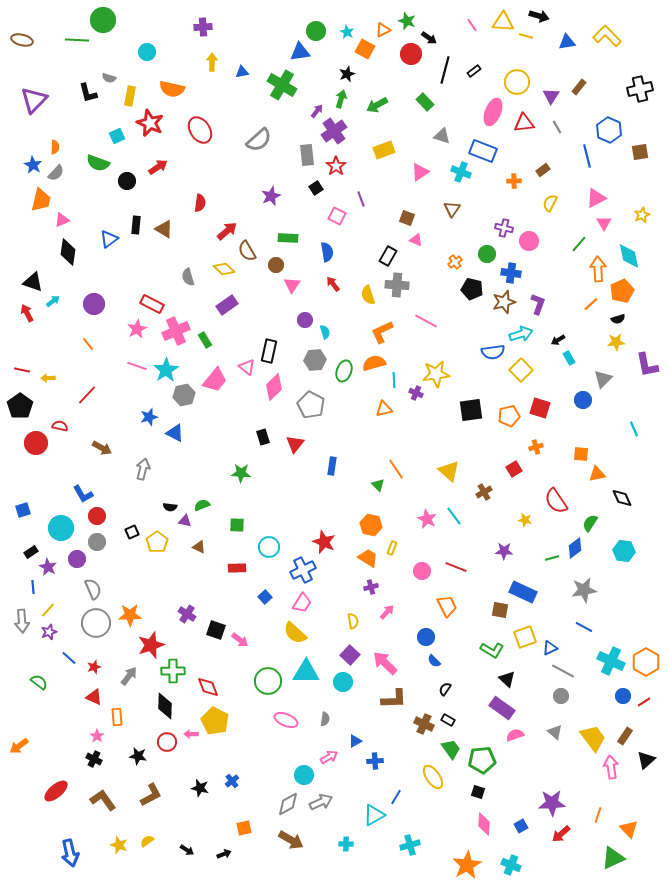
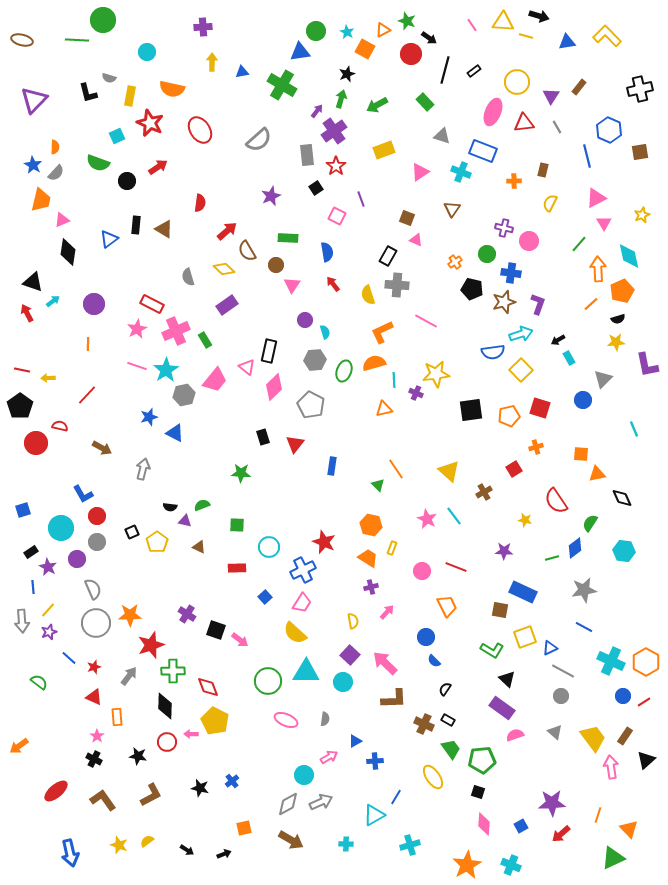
brown rectangle at (543, 170): rotated 40 degrees counterclockwise
orange line at (88, 344): rotated 40 degrees clockwise
